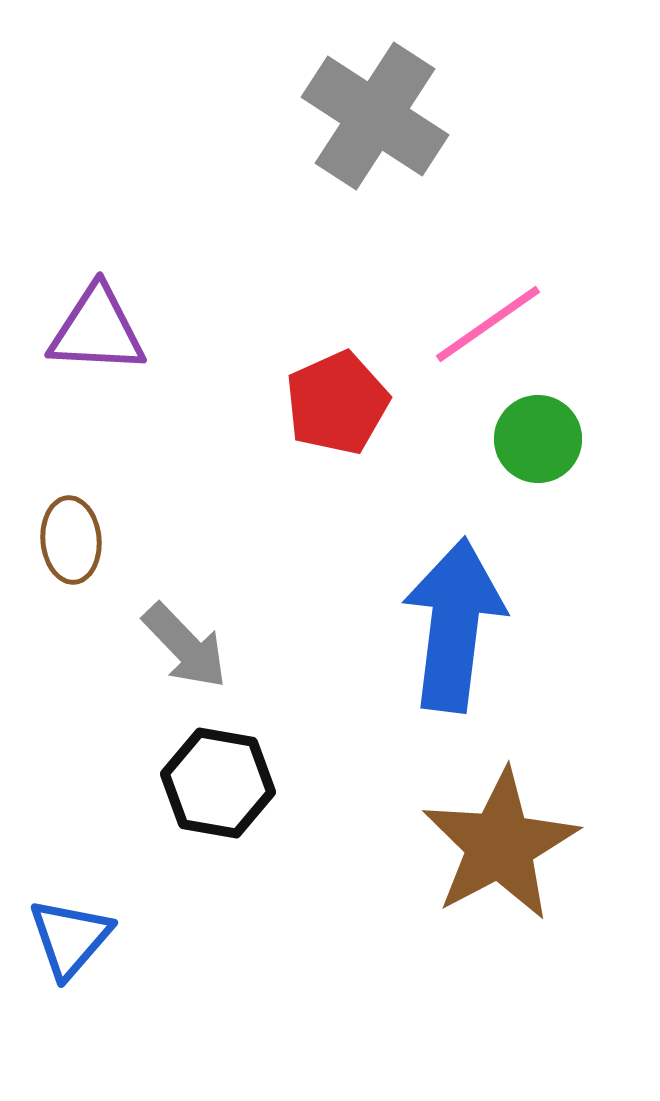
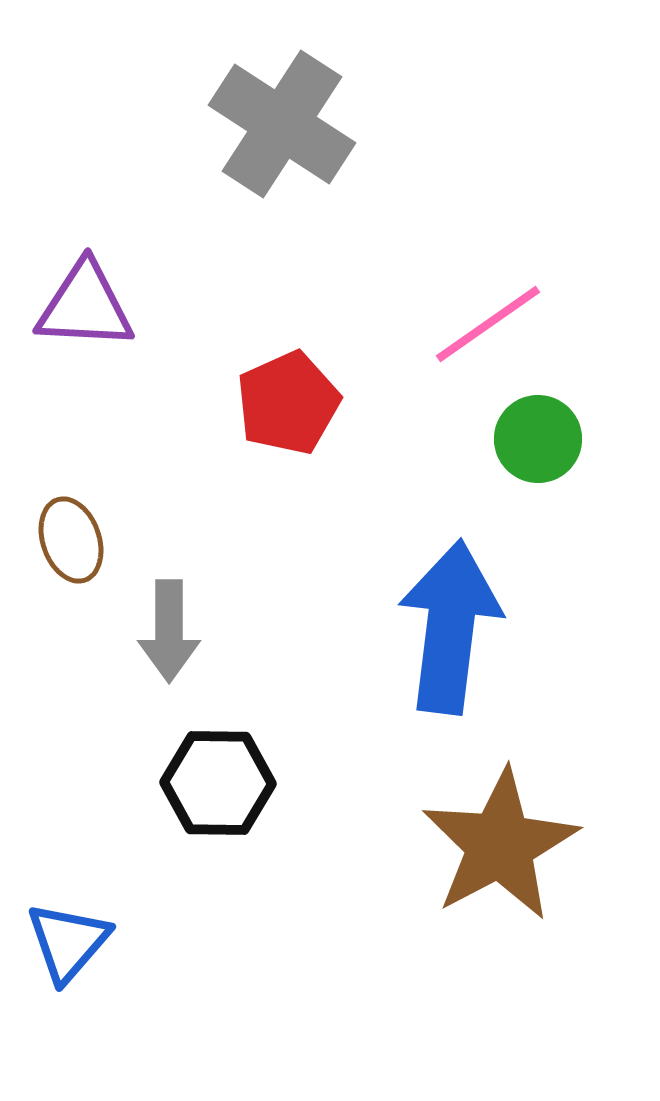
gray cross: moved 93 px left, 8 px down
purple triangle: moved 12 px left, 24 px up
red pentagon: moved 49 px left
brown ellipse: rotated 14 degrees counterclockwise
blue arrow: moved 4 px left, 2 px down
gray arrow: moved 16 px left, 15 px up; rotated 44 degrees clockwise
black hexagon: rotated 9 degrees counterclockwise
blue triangle: moved 2 px left, 4 px down
